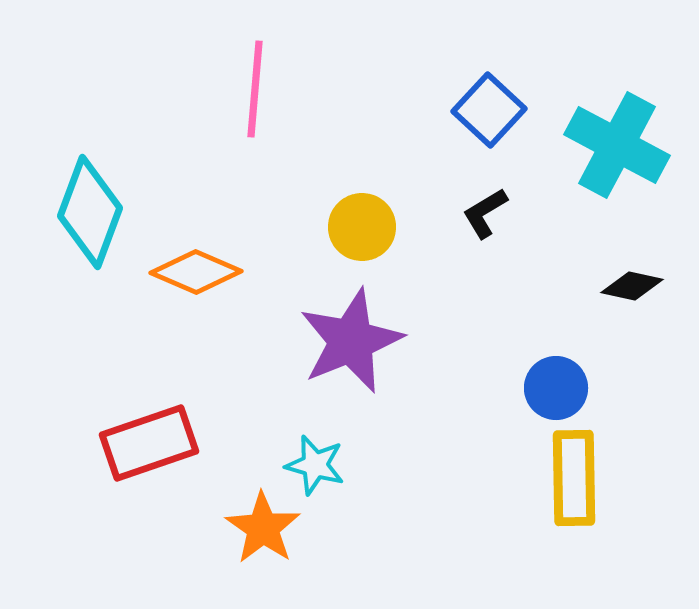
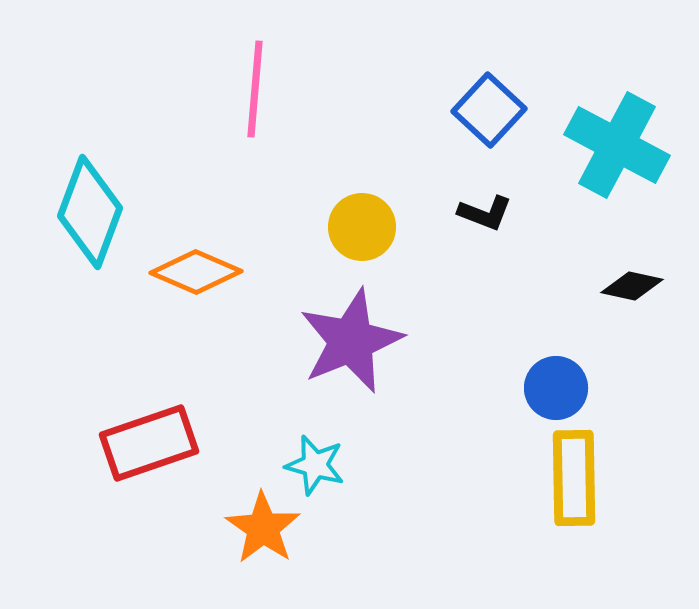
black L-shape: rotated 128 degrees counterclockwise
